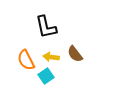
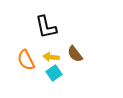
cyan square: moved 8 px right, 3 px up
